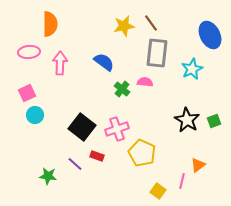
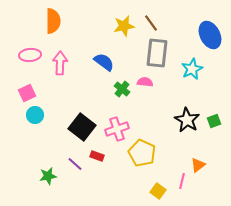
orange semicircle: moved 3 px right, 3 px up
pink ellipse: moved 1 px right, 3 px down
green star: rotated 18 degrees counterclockwise
